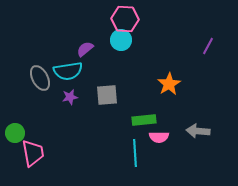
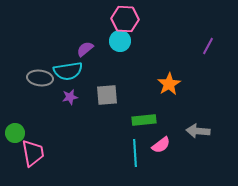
cyan circle: moved 1 px left, 1 px down
gray ellipse: rotated 55 degrees counterclockwise
pink semicircle: moved 2 px right, 8 px down; rotated 36 degrees counterclockwise
